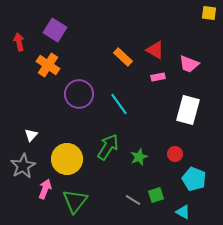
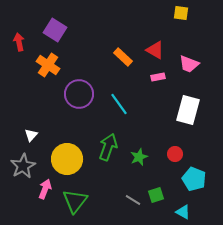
yellow square: moved 28 px left
green arrow: rotated 12 degrees counterclockwise
